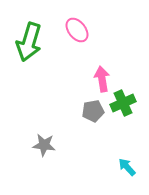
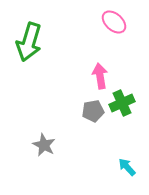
pink ellipse: moved 37 px right, 8 px up; rotated 10 degrees counterclockwise
pink arrow: moved 2 px left, 3 px up
green cross: moved 1 px left
gray star: rotated 20 degrees clockwise
